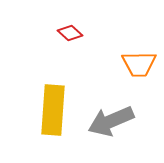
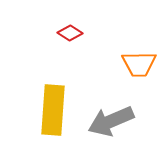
red diamond: rotated 10 degrees counterclockwise
